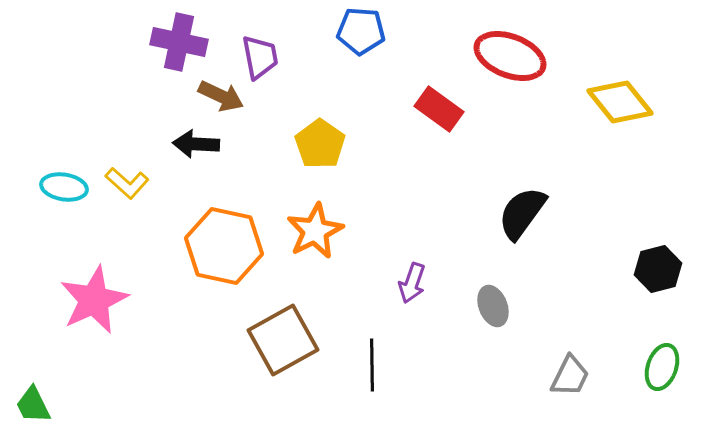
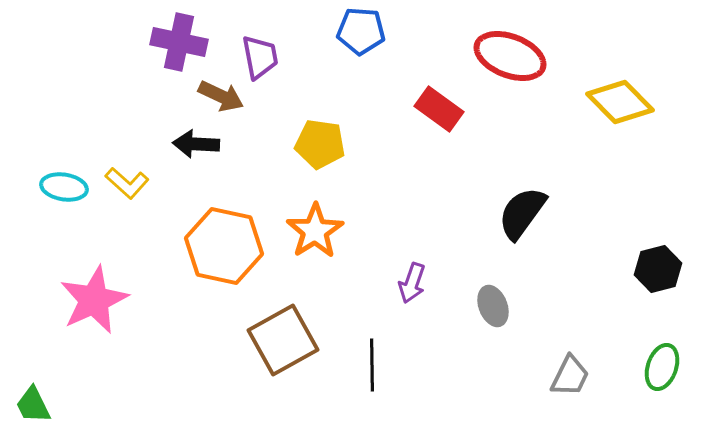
yellow diamond: rotated 6 degrees counterclockwise
yellow pentagon: rotated 27 degrees counterclockwise
orange star: rotated 6 degrees counterclockwise
